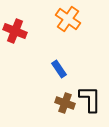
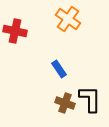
red cross: rotated 10 degrees counterclockwise
